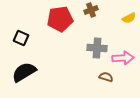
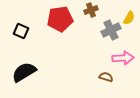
yellow semicircle: rotated 32 degrees counterclockwise
black square: moved 7 px up
gray cross: moved 14 px right, 18 px up; rotated 30 degrees counterclockwise
